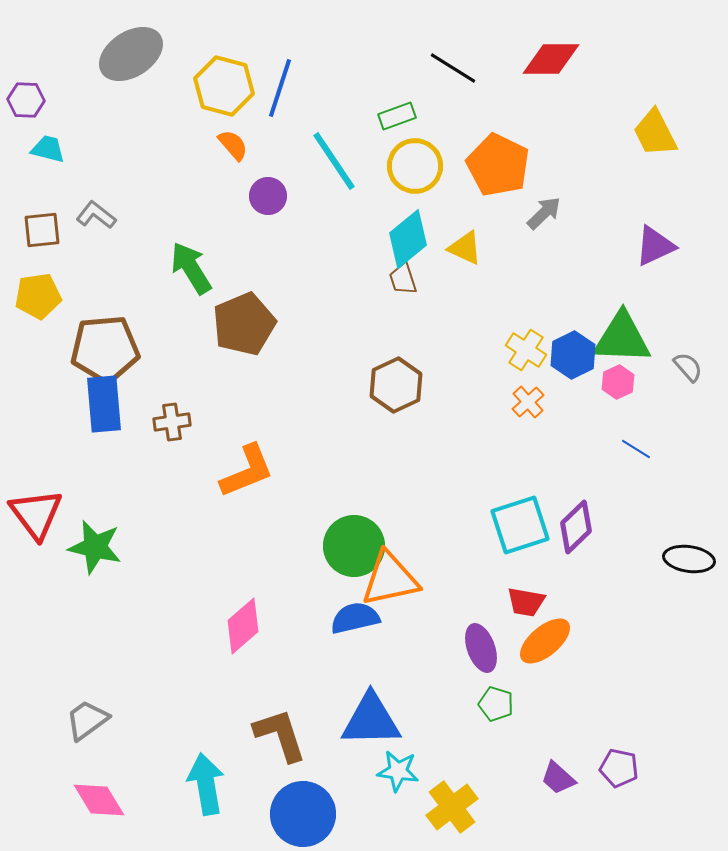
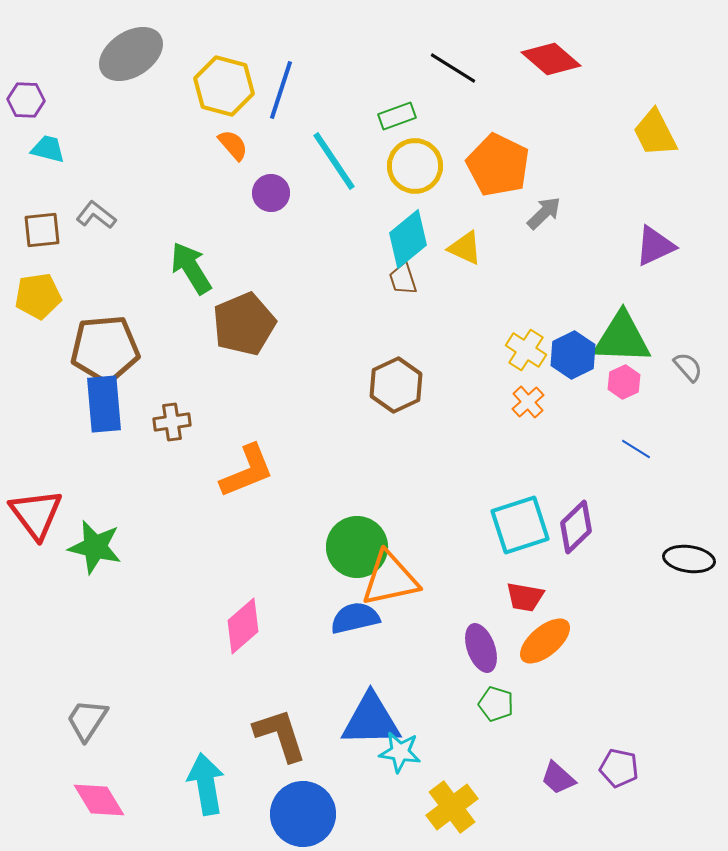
red diamond at (551, 59): rotated 40 degrees clockwise
blue line at (280, 88): moved 1 px right, 2 px down
purple circle at (268, 196): moved 3 px right, 3 px up
pink hexagon at (618, 382): moved 6 px right
green circle at (354, 546): moved 3 px right, 1 px down
red trapezoid at (526, 602): moved 1 px left, 5 px up
gray trapezoid at (87, 720): rotated 21 degrees counterclockwise
cyan star at (398, 771): moved 2 px right, 19 px up
